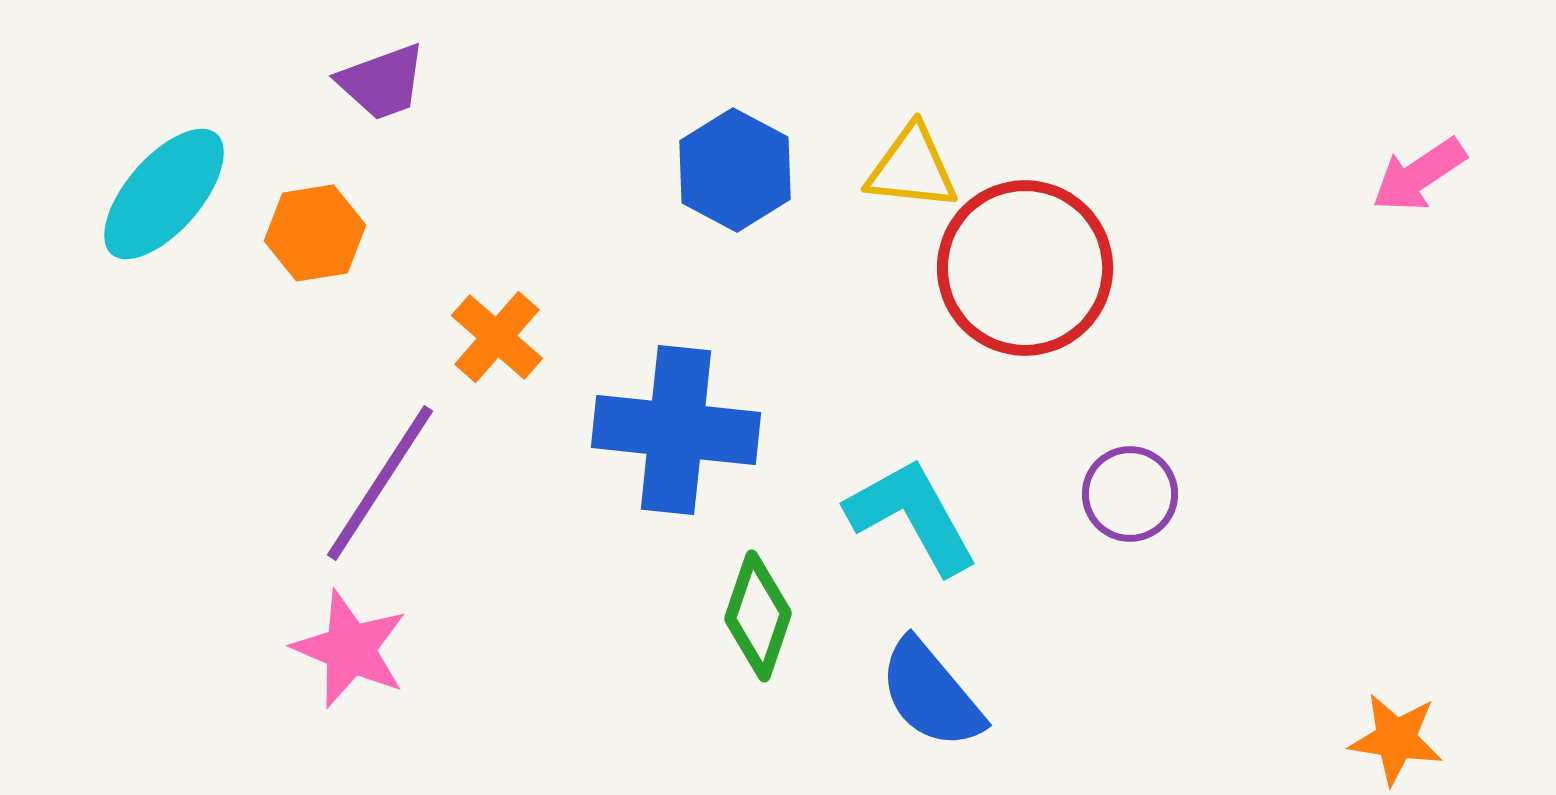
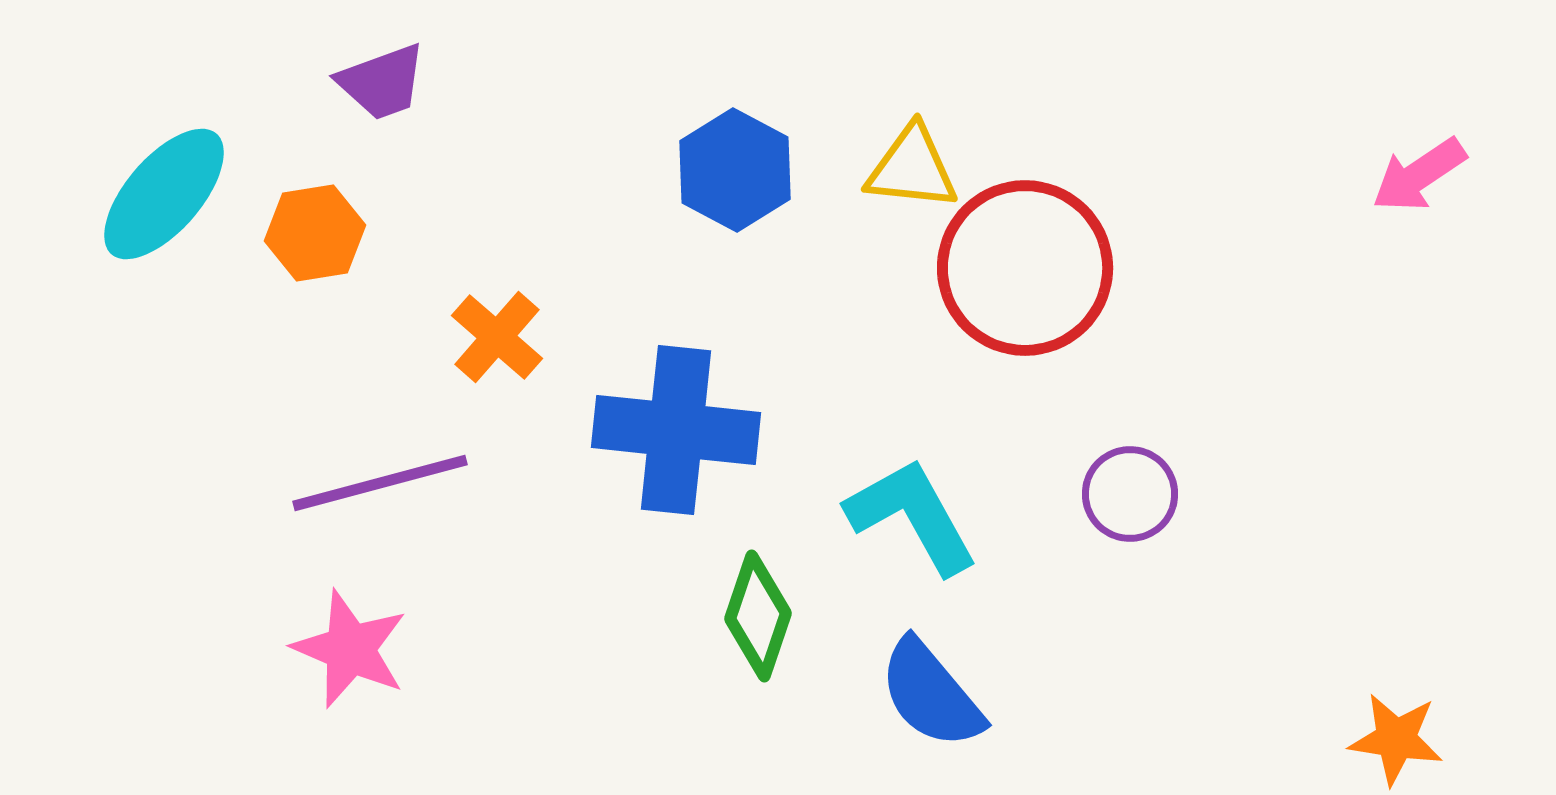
purple line: rotated 42 degrees clockwise
